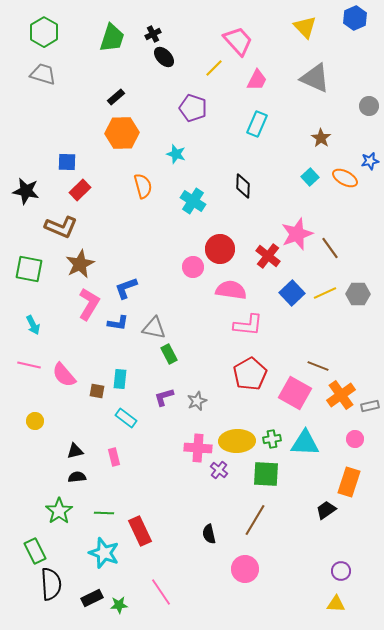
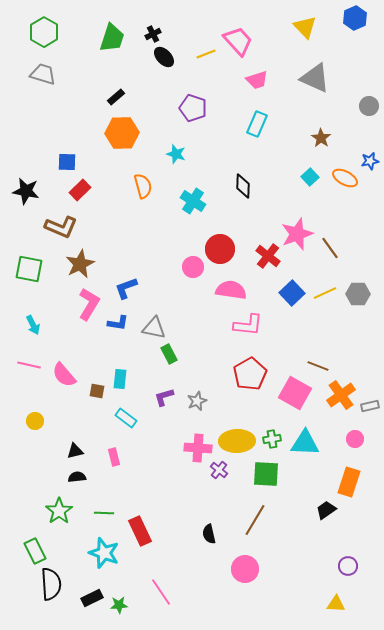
yellow line at (214, 68): moved 8 px left, 14 px up; rotated 24 degrees clockwise
pink trapezoid at (257, 80): rotated 45 degrees clockwise
purple circle at (341, 571): moved 7 px right, 5 px up
